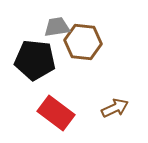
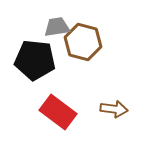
brown hexagon: rotated 9 degrees clockwise
brown arrow: moved 1 px left, 1 px down; rotated 32 degrees clockwise
red rectangle: moved 2 px right, 1 px up
